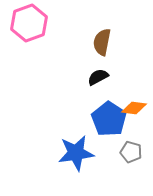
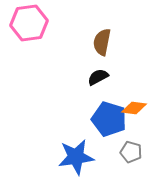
pink hexagon: rotated 12 degrees clockwise
blue pentagon: rotated 16 degrees counterclockwise
blue star: moved 4 px down
